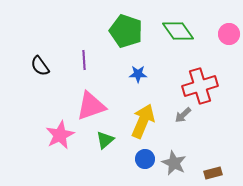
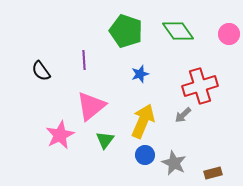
black semicircle: moved 1 px right, 5 px down
blue star: moved 2 px right; rotated 18 degrees counterclockwise
pink triangle: rotated 20 degrees counterclockwise
green triangle: rotated 12 degrees counterclockwise
blue circle: moved 4 px up
